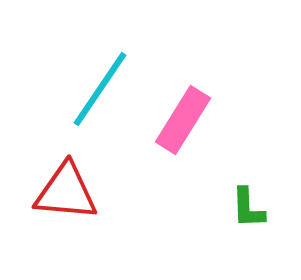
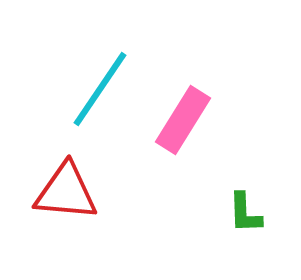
green L-shape: moved 3 px left, 5 px down
